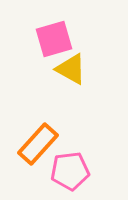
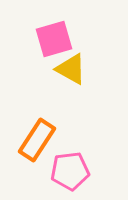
orange rectangle: moved 1 px left, 4 px up; rotated 9 degrees counterclockwise
